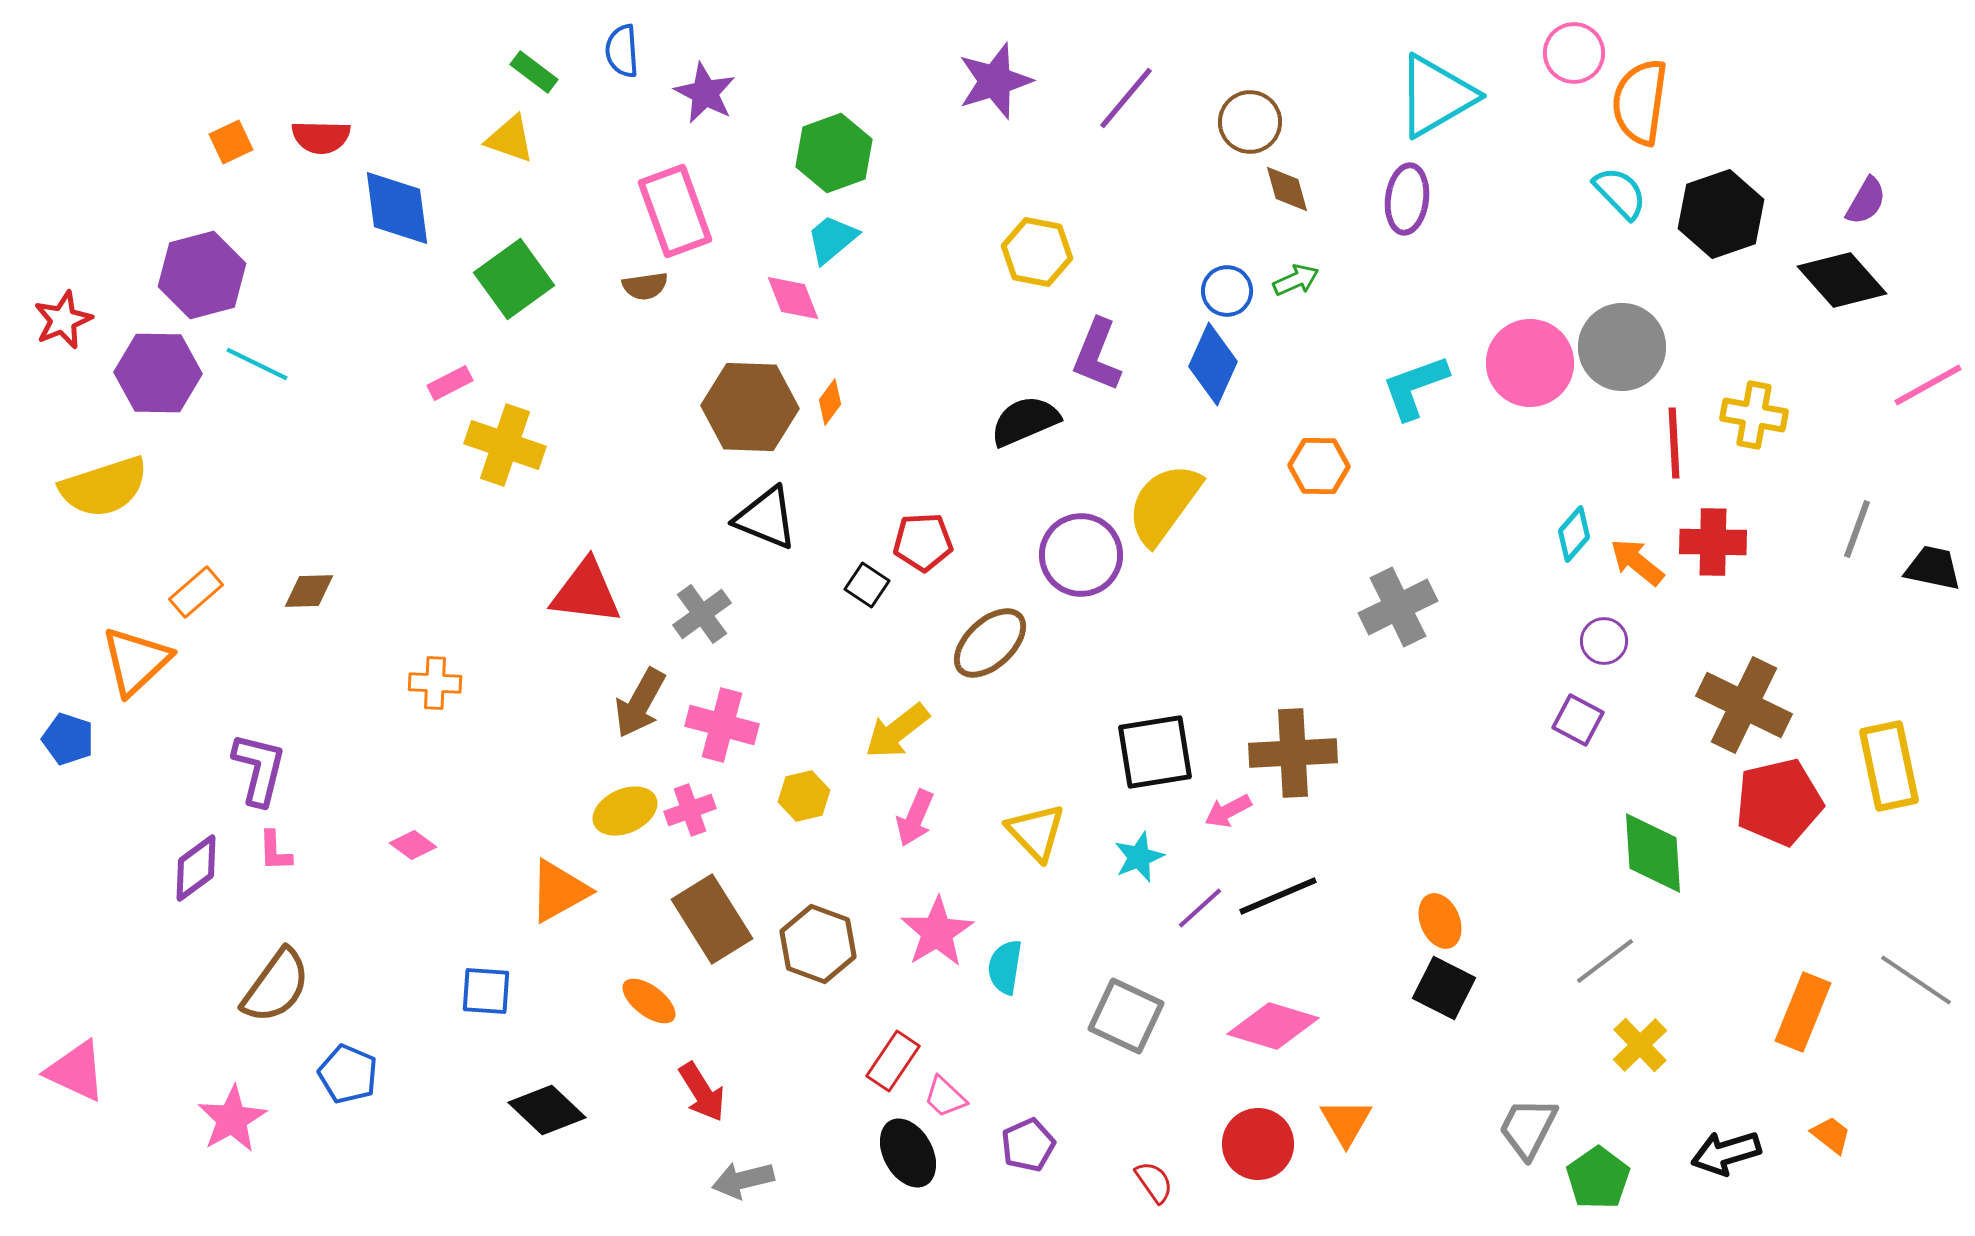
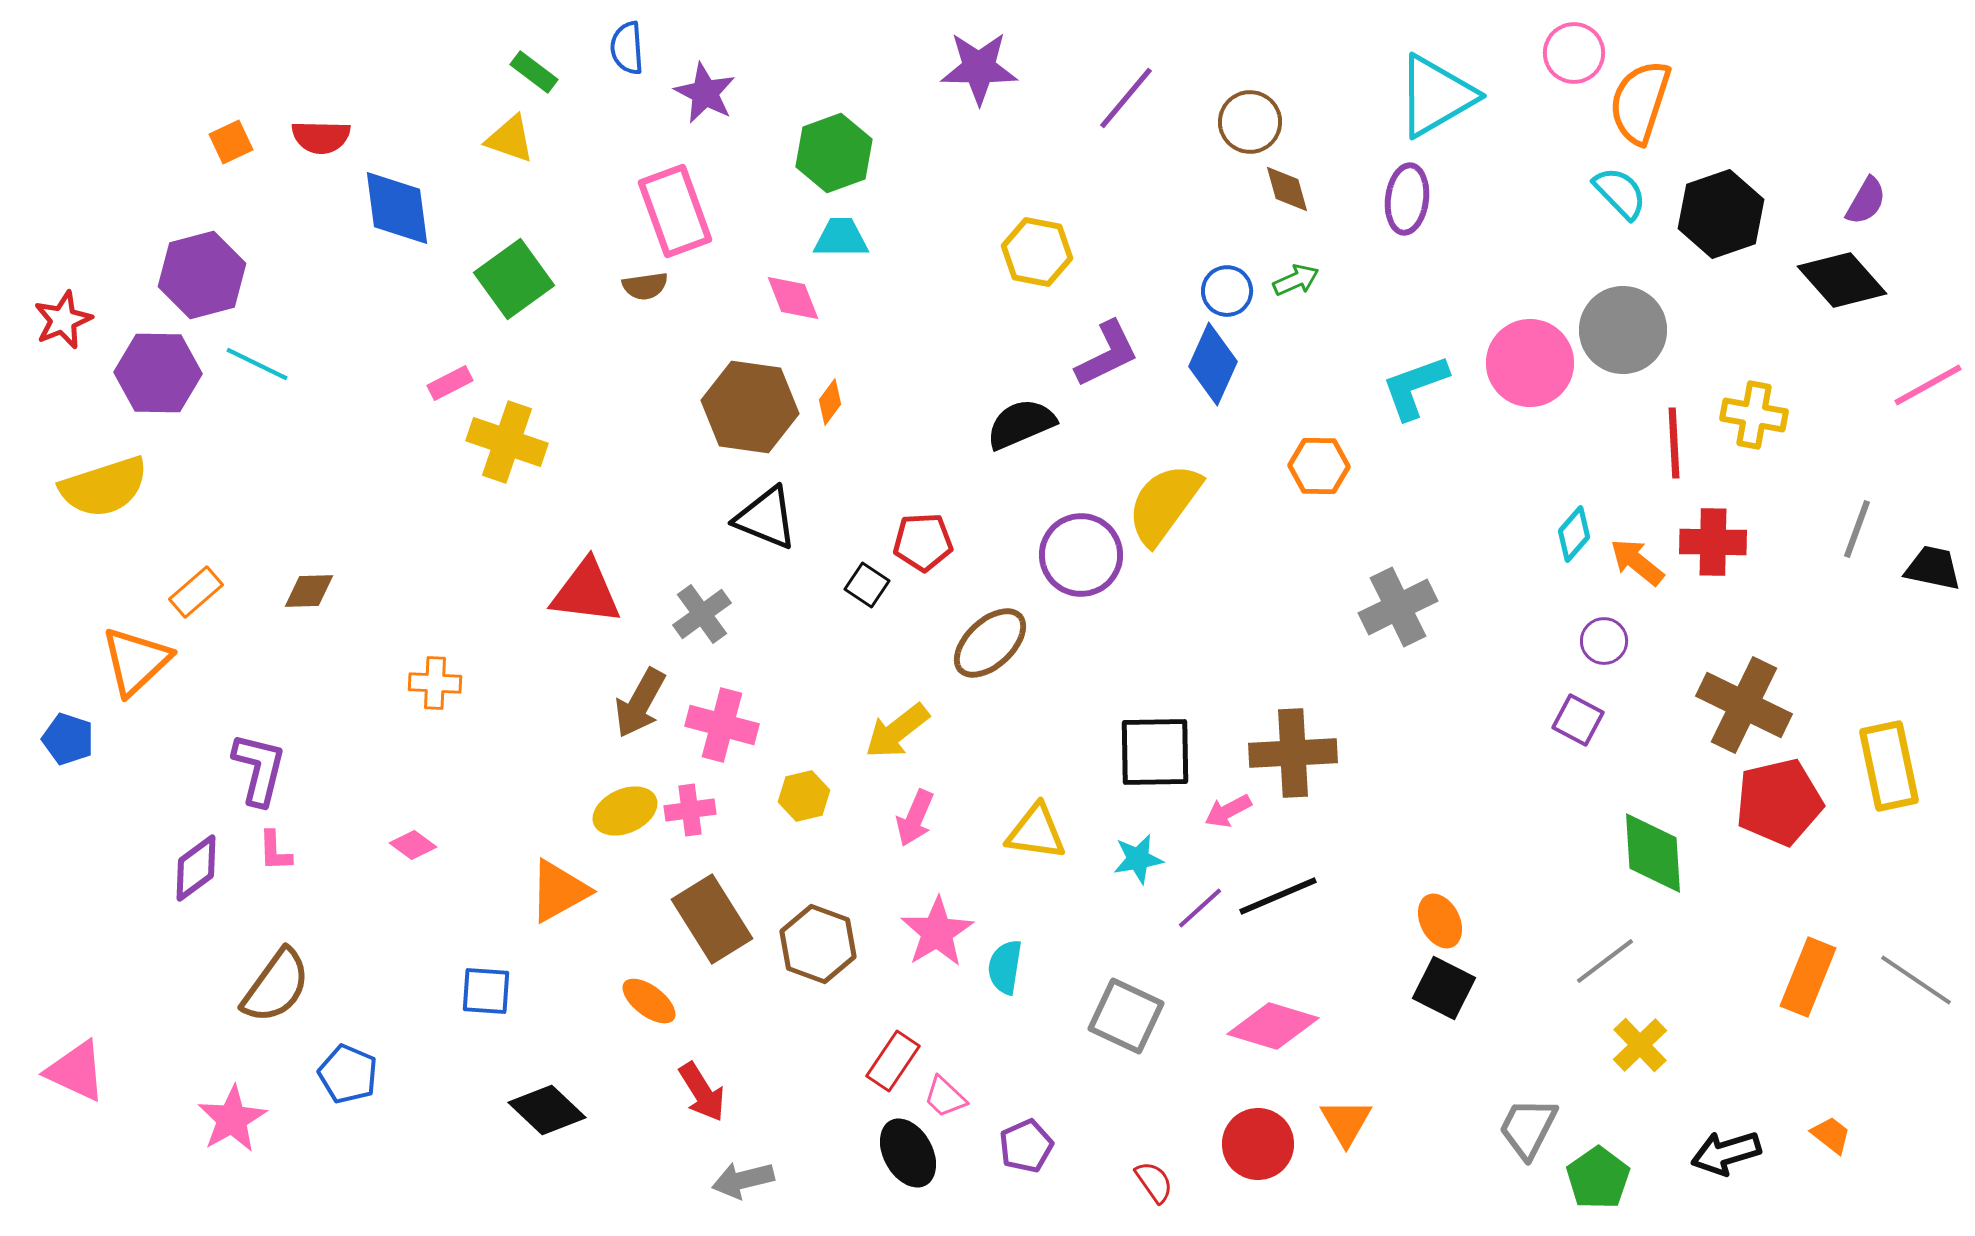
blue semicircle at (622, 51): moved 5 px right, 3 px up
purple star at (995, 81): moved 16 px left, 13 px up; rotated 18 degrees clockwise
orange semicircle at (1640, 102): rotated 10 degrees clockwise
cyan trapezoid at (832, 239): moved 9 px right, 1 px up; rotated 40 degrees clockwise
gray circle at (1622, 347): moved 1 px right, 17 px up
purple L-shape at (1097, 355): moved 10 px right, 1 px up; rotated 138 degrees counterclockwise
brown hexagon at (750, 407): rotated 6 degrees clockwise
black semicircle at (1025, 421): moved 4 px left, 3 px down
yellow cross at (505, 445): moved 2 px right, 3 px up
black square at (1155, 752): rotated 8 degrees clockwise
pink cross at (690, 810): rotated 12 degrees clockwise
yellow triangle at (1036, 832): rotated 38 degrees counterclockwise
cyan star at (1139, 857): moved 1 px left, 2 px down; rotated 12 degrees clockwise
orange ellipse at (1440, 921): rotated 4 degrees counterclockwise
orange rectangle at (1803, 1012): moved 5 px right, 35 px up
purple pentagon at (1028, 1145): moved 2 px left, 1 px down
